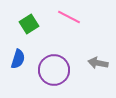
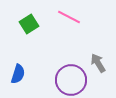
blue semicircle: moved 15 px down
gray arrow: rotated 48 degrees clockwise
purple circle: moved 17 px right, 10 px down
